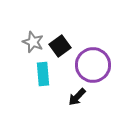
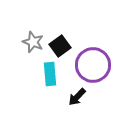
cyan rectangle: moved 7 px right
